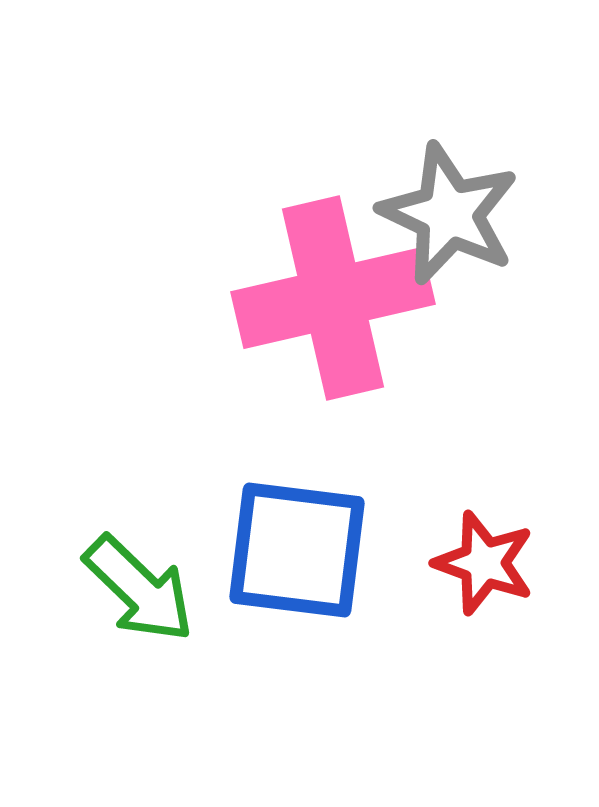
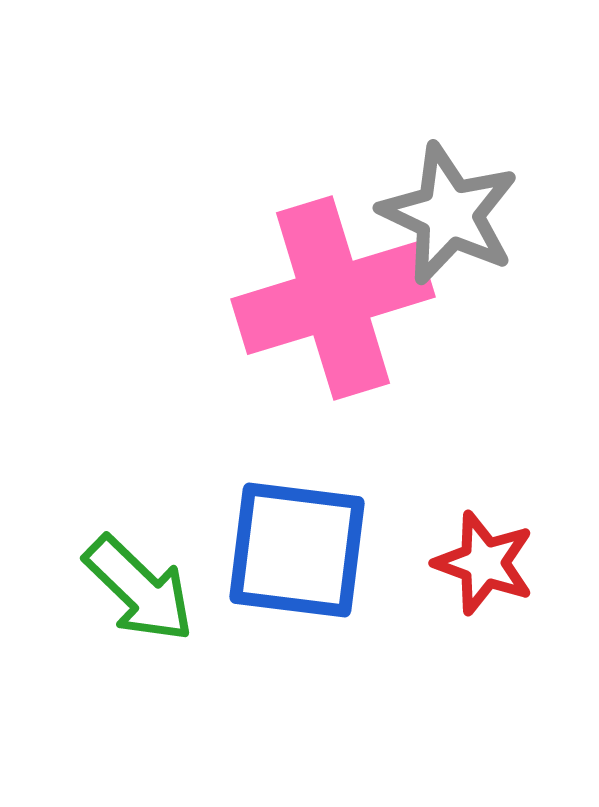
pink cross: rotated 4 degrees counterclockwise
